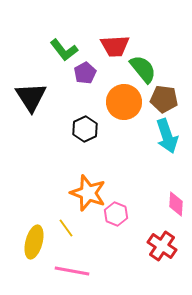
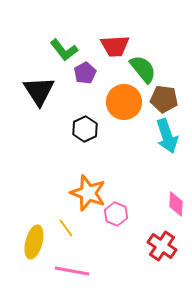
black triangle: moved 8 px right, 6 px up
